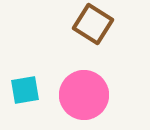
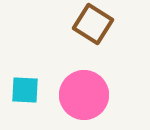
cyan square: rotated 12 degrees clockwise
